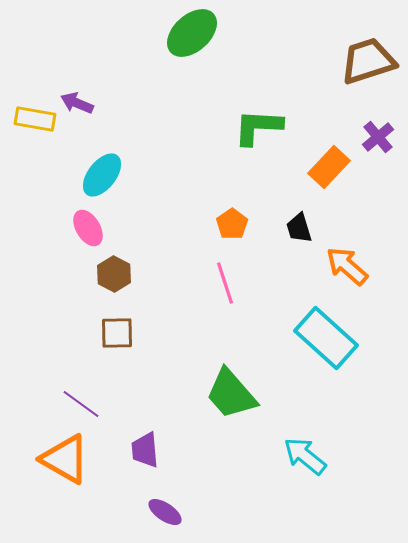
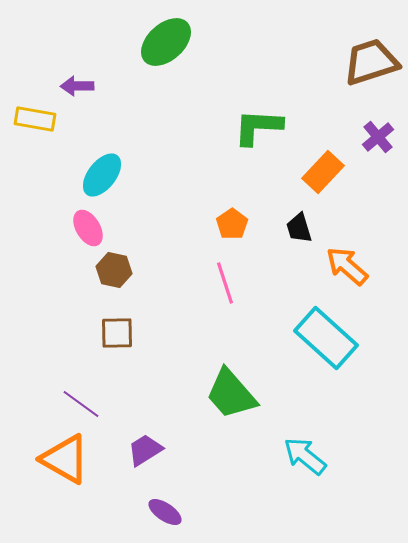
green ellipse: moved 26 px left, 9 px down
brown trapezoid: moved 3 px right, 1 px down
purple arrow: moved 17 px up; rotated 24 degrees counterclockwise
orange rectangle: moved 6 px left, 5 px down
brown hexagon: moved 4 px up; rotated 16 degrees counterclockwise
purple trapezoid: rotated 63 degrees clockwise
